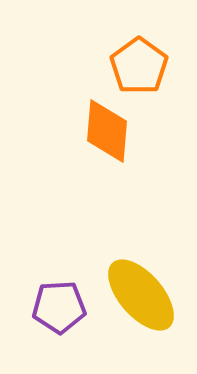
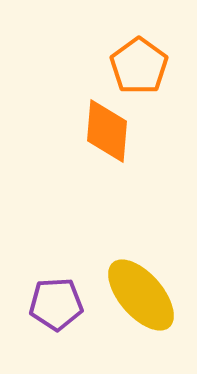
purple pentagon: moved 3 px left, 3 px up
